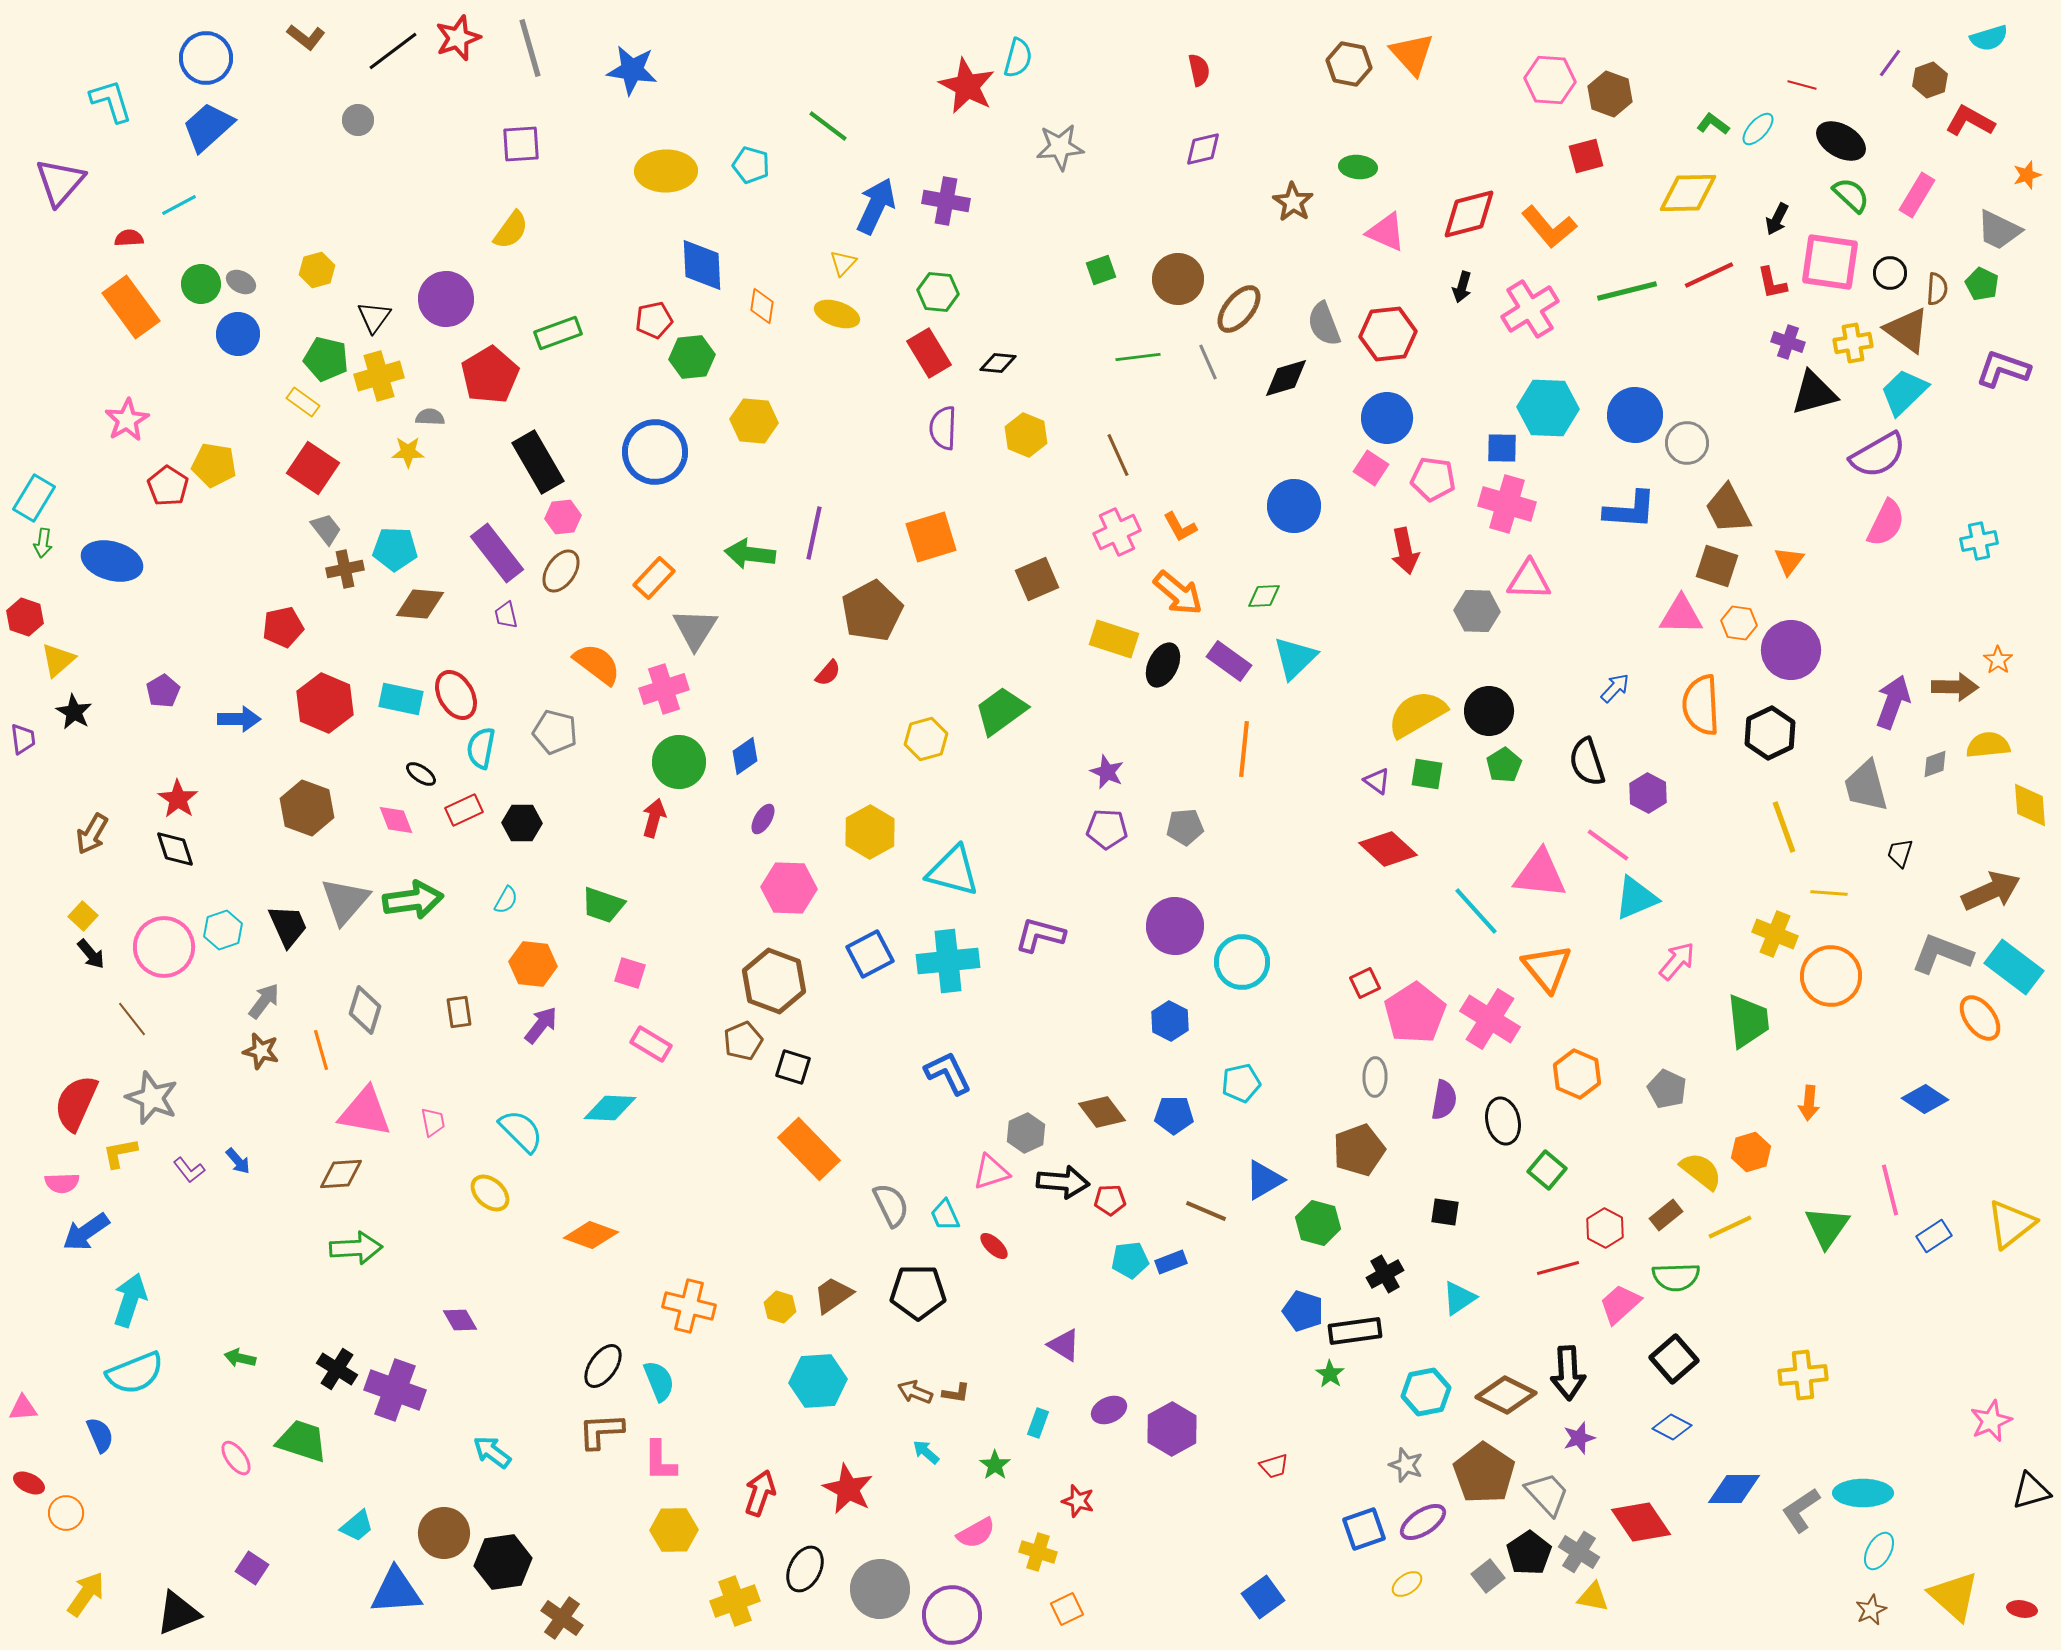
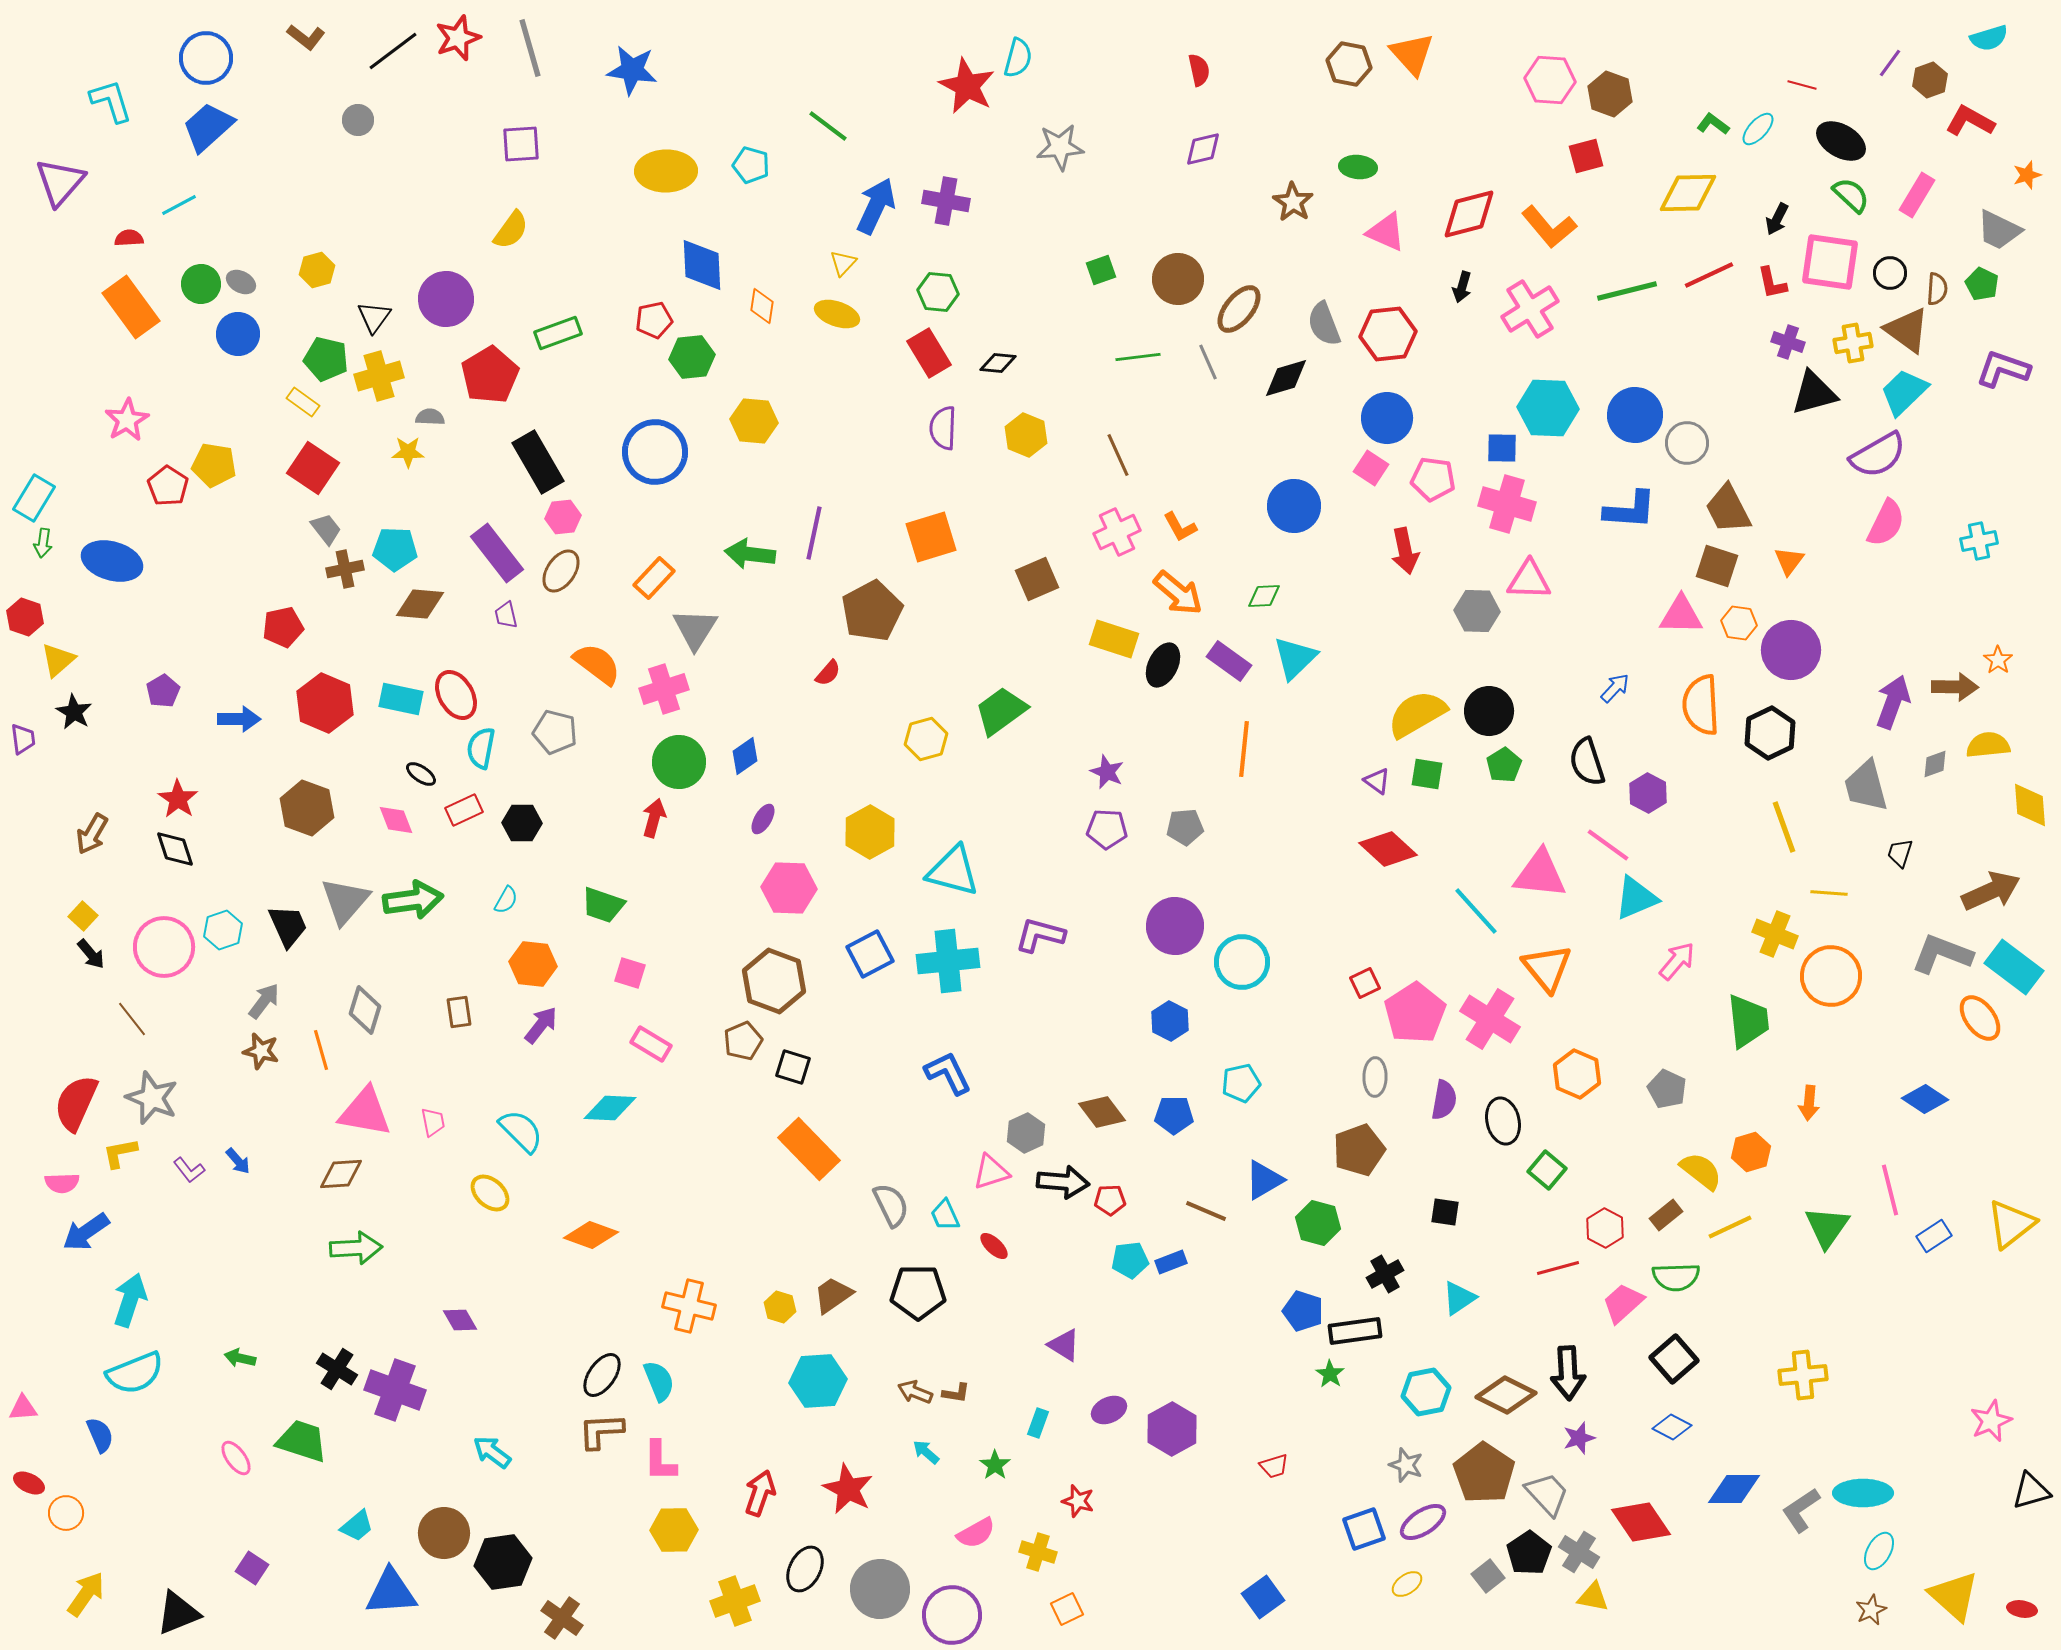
pink trapezoid at (1620, 1304): moved 3 px right, 1 px up
black ellipse at (603, 1366): moved 1 px left, 9 px down
blue triangle at (396, 1591): moved 5 px left, 1 px down
